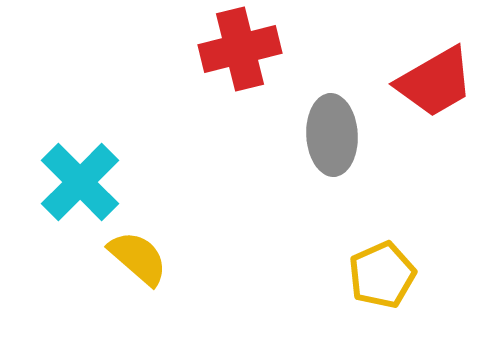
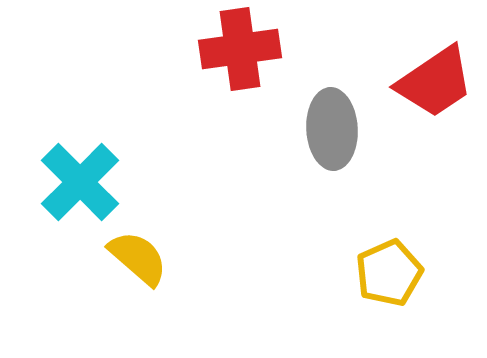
red cross: rotated 6 degrees clockwise
red trapezoid: rotated 4 degrees counterclockwise
gray ellipse: moved 6 px up
yellow pentagon: moved 7 px right, 2 px up
